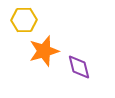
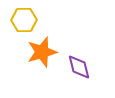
orange star: moved 2 px left, 1 px down
